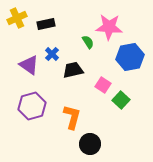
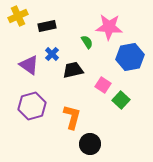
yellow cross: moved 1 px right, 2 px up
black rectangle: moved 1 px right, 2 px down
green semicircle: moved 1 px left
